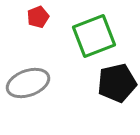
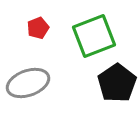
red pentagon: moved 11 px down
black pentagon: rotated 21 degrees counterclockwise
